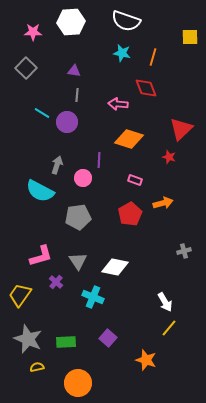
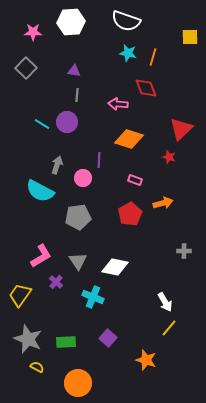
cyan star: moved 6 px right
cyan line: moved 11 px down
gray cross: rotated 16 degrees clockwise
pink L-shape: rotated 15 degrees counterclockwise
yellow semicircle: rotated 40 degrees clockwise
